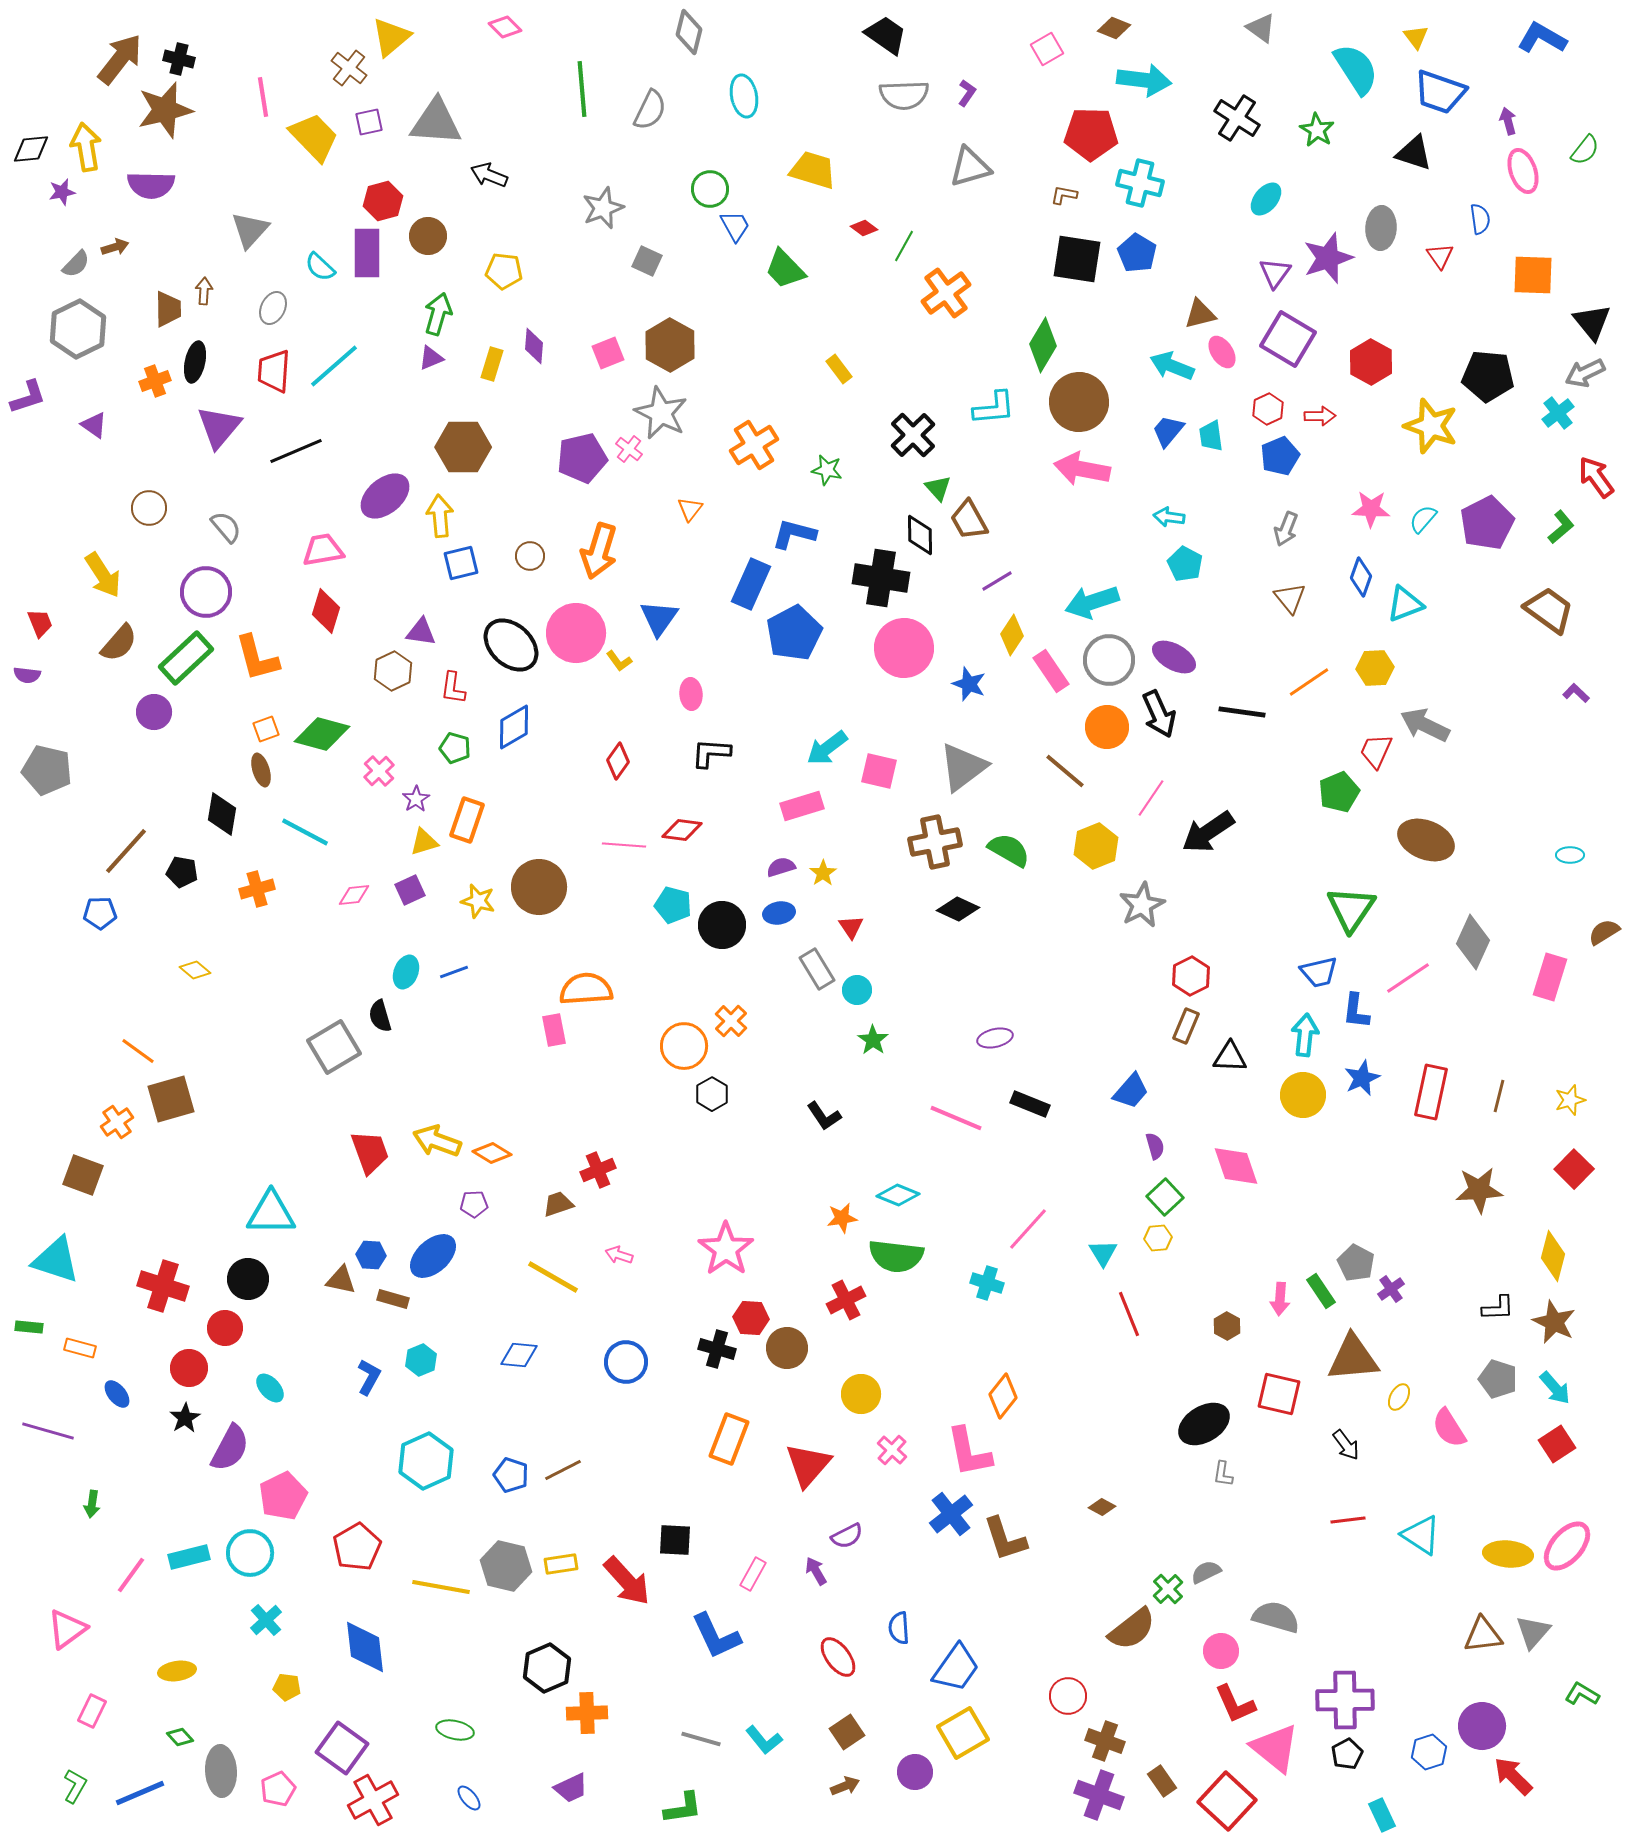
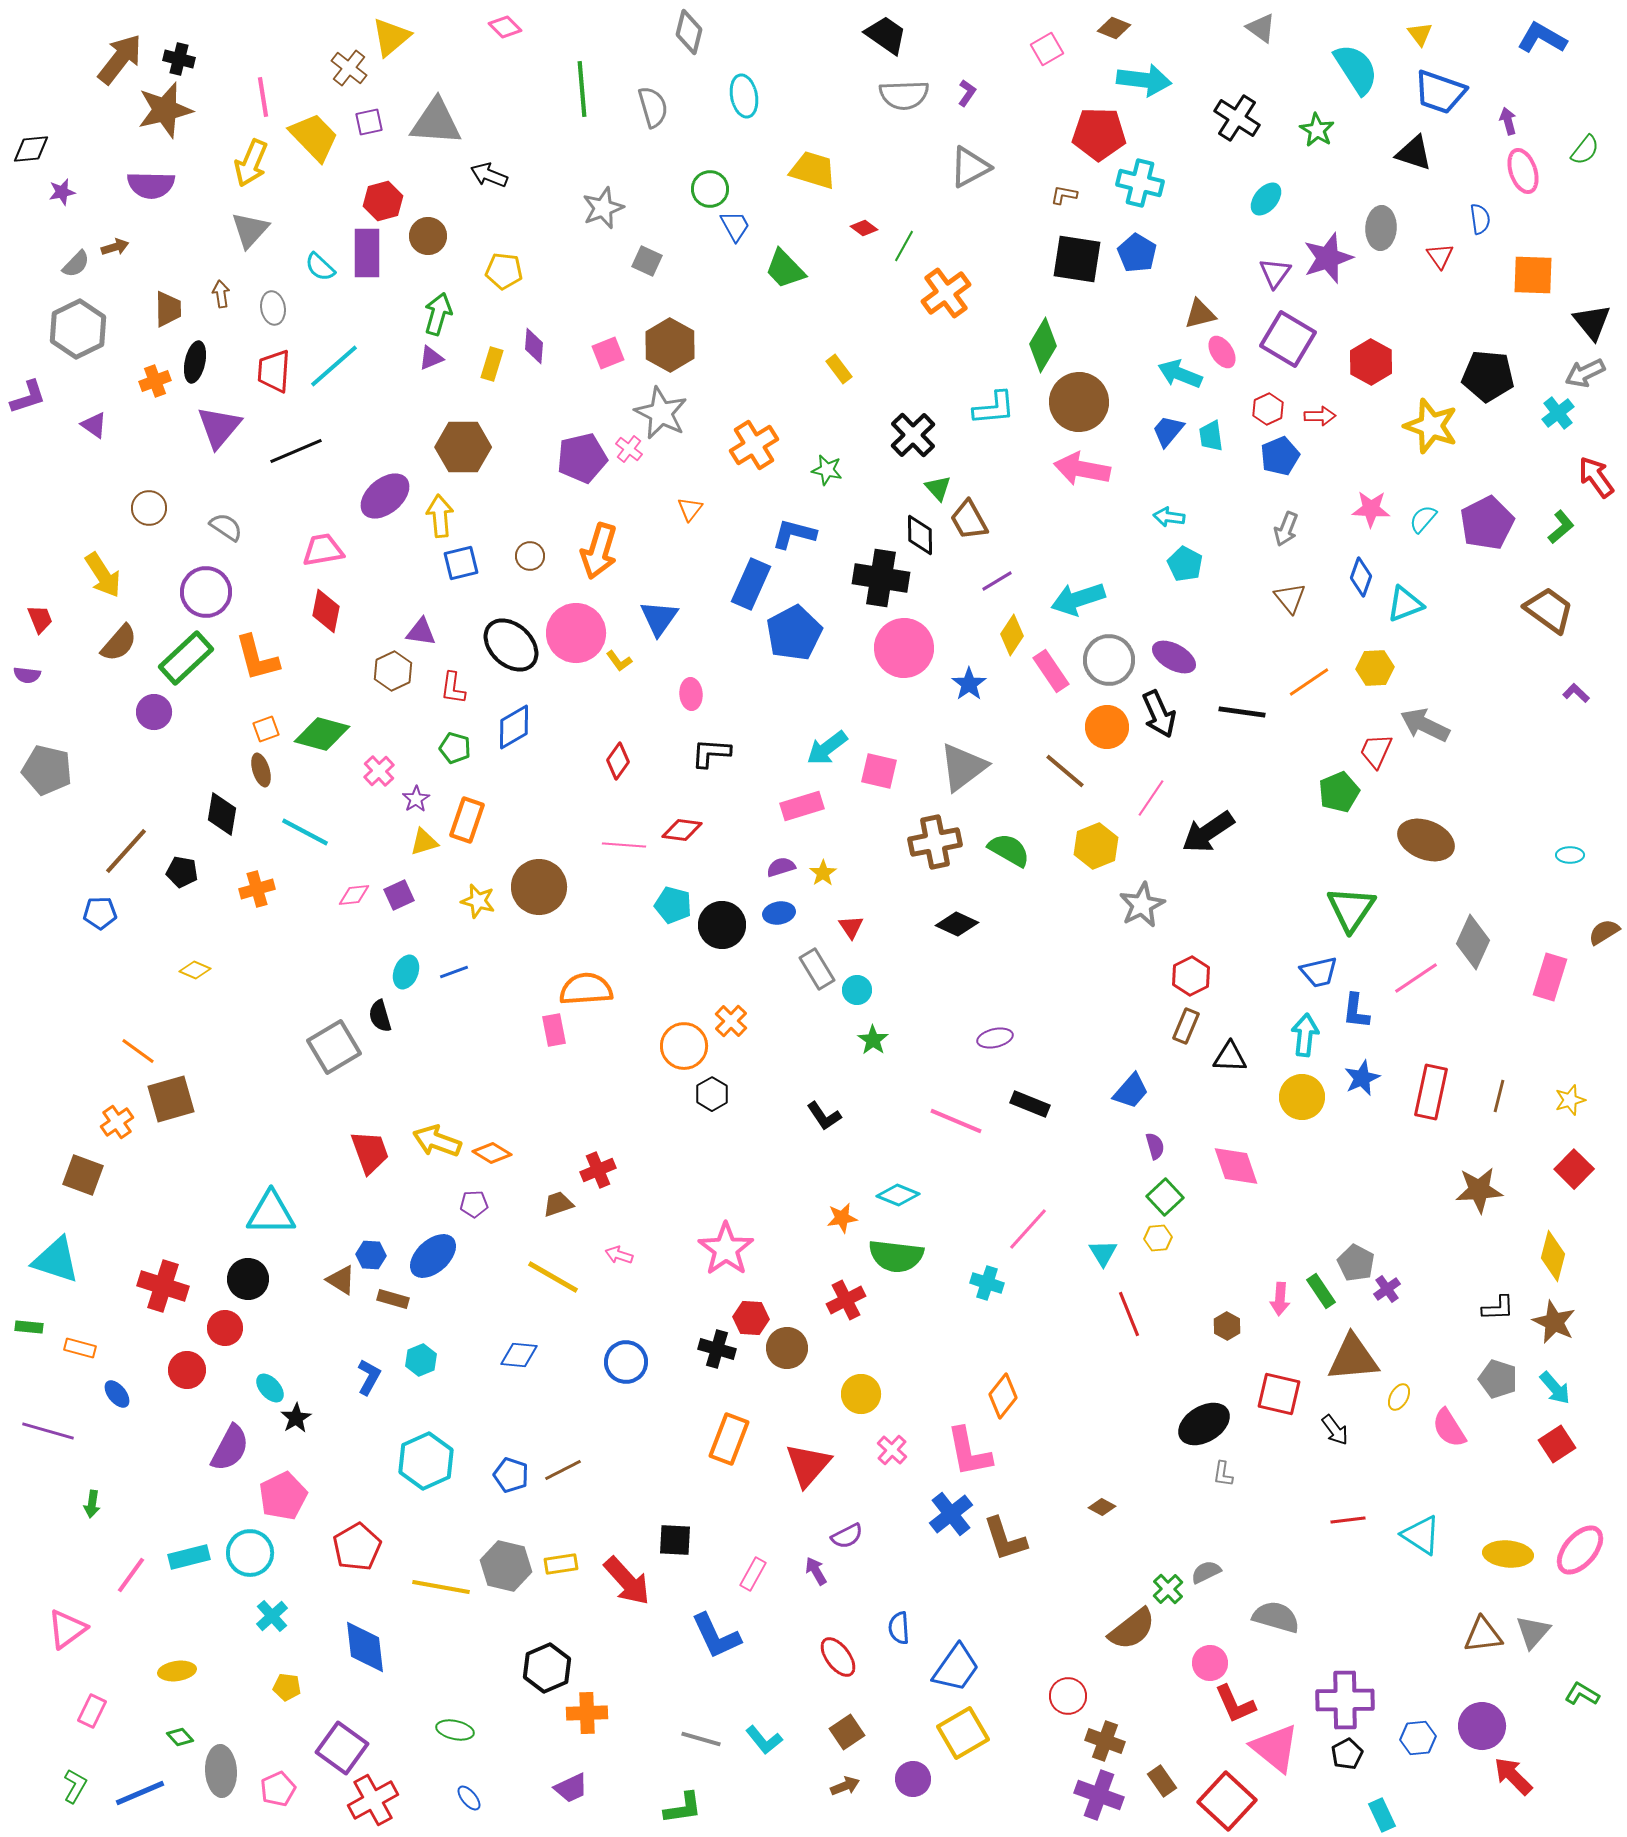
yellow triangle at (1416, 37): moved 4 px right, 3 px up
gray semicircle at (650, 110): moved 3 px right, 3 px up; rotated 42 degrees counterclockwise
red pentagon at (1091, 134): moved 8 px right
yellow arrow at (86, 147): moved 165 px right, 16 px down; rotated 147 degrees counterclockwise
gray triangle at (970, 167): rotated 12 degrees counterclockwise
brown arrow at (204, 291): moved 17 px right, 3 px down; rotated 12 degrees counterclockwise
gray ellipse at (273, 308): rotated 36 degrees counterclockwise
cyan arrow at (1172, 366): moved 8 px right, 8 px down
gray semicircle at (226, 527): rotated 16 degrees counterclockwise
cyan arrow at (1092, 602): moved 14 px left, 3 px up
red diamond at (326, 611): rotated 6 degrees counterclockwise
red trapezoid at (40, 623): moved 4 px up
blue star at (969, 684): rotated 16 degrees clockwise
purple square at (410, 890): moved 11 px left, 5 px down
black diamond at (958, 909): moved 1 px left, 15 px down
yellow diamond at (195, 970): rotated 16 degrees counterclockwise
pink line at (1408, 978): moved 8 px right
yellow circle at (1303, 1095): moved 1 px left, 2 px down
pink line at (956, 1118): moved 3 px down
brown triangle at (341, 1280): rotated 20 degrees clockwise
purple cross at (1391, 1289): moved 4 px left
red circle at (189, 1368): moved 2 px left, 2 px down
black star at (185, 1418): moved 111 px right
black arrow at (1346, 1445): moved 11 px left, 15 px up
pink ellipse at (1567, 1546): moved 13 px right, 4 px down
cyan cross at (266, 1620): moved 6 px right, 4 px up
pink circle at (1221, 1651): moved 11 px left, 12 px down
blue hexagon at (1429, 1752): moved 11 px left, 14 px up; rotated 12 degrees clockwise
purple circle at (915, 1772): moved 2 px left, 7 px down
